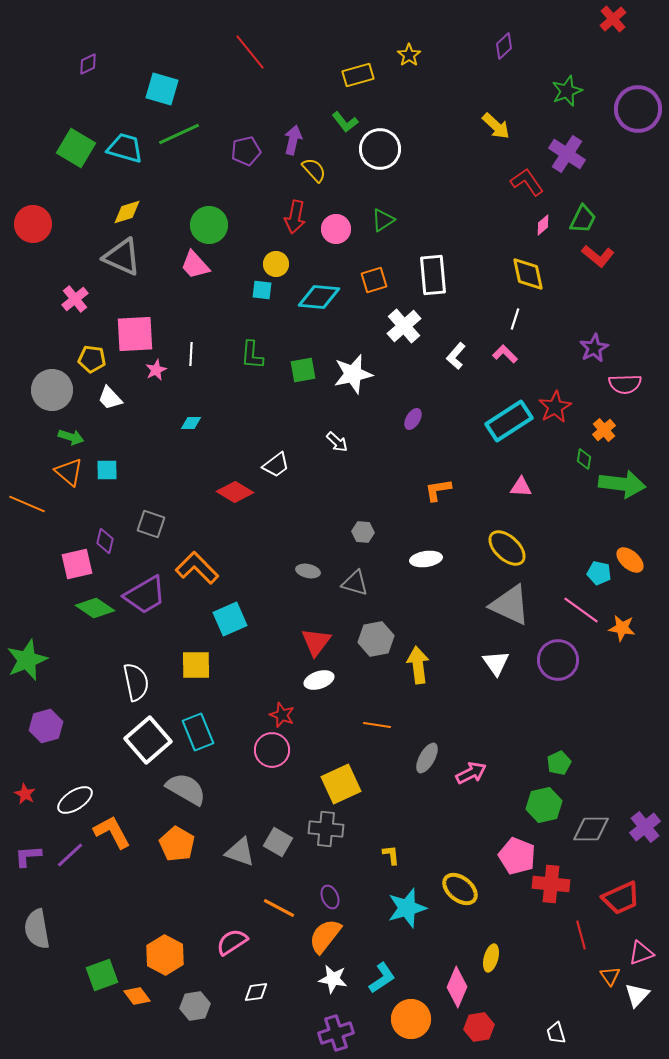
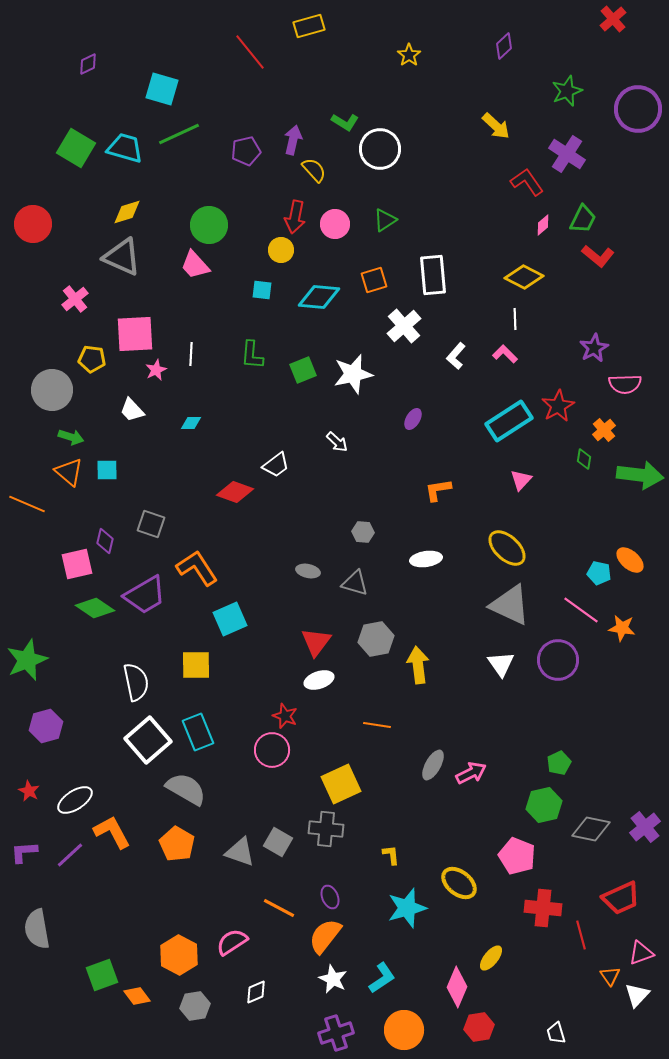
yellow rectangle at (358, 75): moved 49 px left, 49 px up
green L-shape at (345, 122): rotated 20 degrees counterclockwise
green triangle at (383, 220): moved 2 px right
pink circle at (336, 229): moved 1 px left, 5 px up
yellow circle at (276, 264): moved 5 px right, 14 px up
yellow diamond at (528, 274): moved 4 px left, 3 px down; rotated 51 degrees counterclockwise
white line at (515, 319): rotated 20 degrees counterclockwise
green square at (303, 370): rotated 12 degrees counterclockwise
white trapezoid at (110, 398): moved 22 px right, 12 px down
red star at (555, 407): moved 3 px right, 1 px up
green arrow at (622, 484): moved 18 px right, 9 px up
pink triangle at (521, 487): moved 7 px up; rotated 50 degrees counterclockwise
red diamond at (235, 492): rotated 12 degrees counterclockwise
orange L-shape at (197, 568): rotated 12 degrees clockwise
white triangle at (496, 663): moved 5 px right, 1 px down
red star at (282, 715): moved 3 px right, 1 px down
gray ellipse at (427, 758): moved 6 px right, 7 px down
red star at (25, 794): moved 4 px right, 3 px up
gray diamond at (591, 829): rotated 12 degrees clockwise
purple L-shape at (28, 856): moved 4 px left, 4 px up
red cross at (551, 884): moved 8 px left, 24 px down
yellow ellipse at (460, 889): moved 1 px left, 6 px up
orange hexagon at (165, 955): moved 14 px right
yellow ellipse at (491, 958): rotated 24 degrees clockwise
white star at (333, 979): rotated 16 degrees clockwise
white diamond at (256, 992): rotated 15 degrees counterclockwise
orange circle at (411, 1019): moved 7 px left, 11 px down
